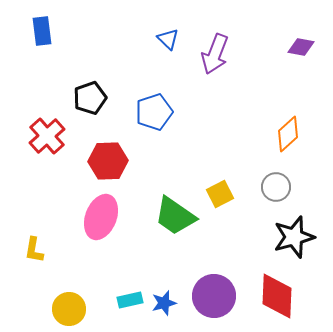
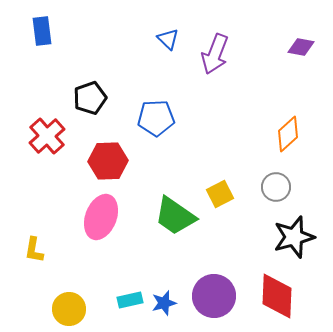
blue pentagon: moved 2 px right, 6 px down; rotated 15 degrees clockwise
